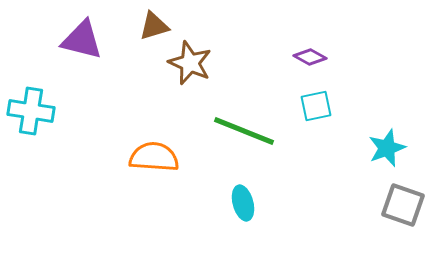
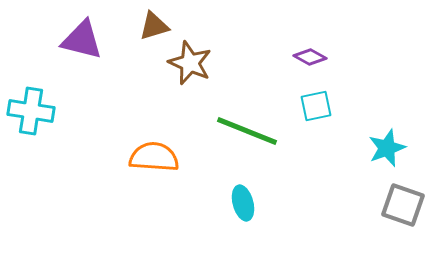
green line: moved 3 px right
